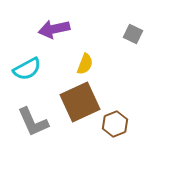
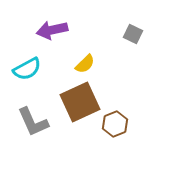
purple arrow: moved 2 px left, 1 px down
yellow semicircle: rotated 25 degrees clockwise
